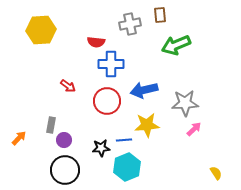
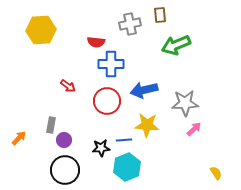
yellow star: rotated 10 degrees clockwise
